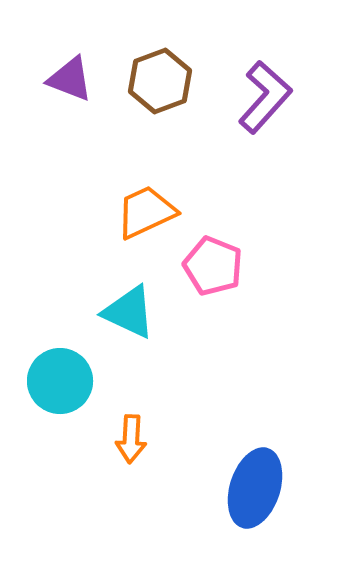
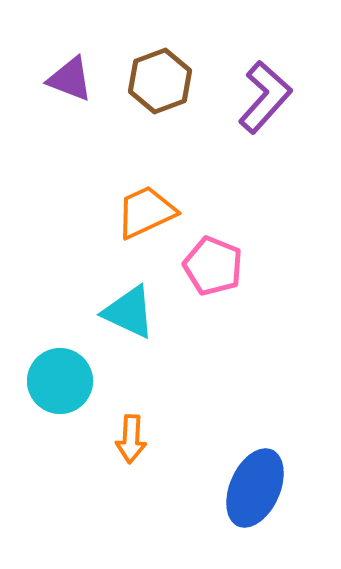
blue ellipse: rotated 6 degrees clockwise
